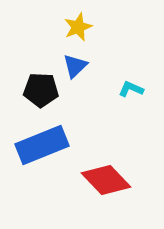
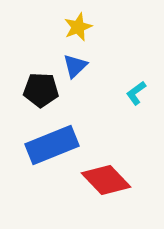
cyan L-shape: moved 5 px right, 4 px down; rotated 60 degrees counterclockwise
blue rectangle: moved 10 px right
